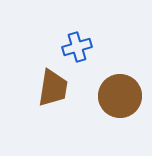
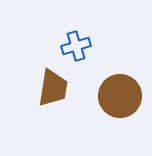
blue cross: moved 1 px left, 1 px up
